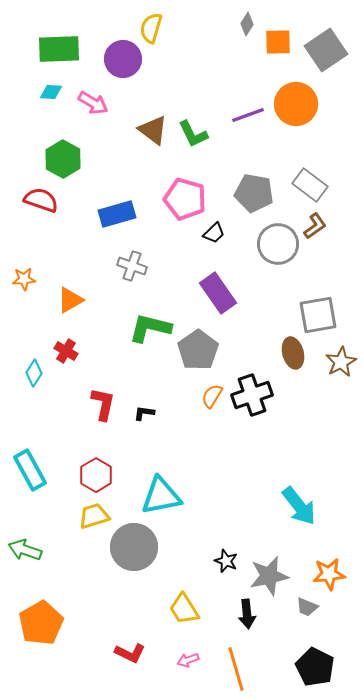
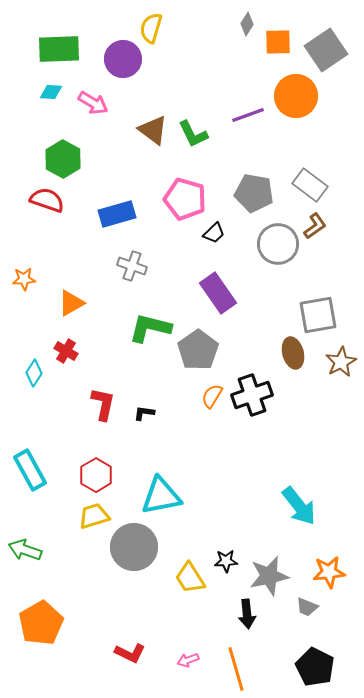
orange circle at (296, 104): moved 8 px up
red semicircle at (41, 200): moved 6 px right
orange triangle at (70, 300): moved 1 px right, 3 px down
black star at (226, 561): rotated 25 degrees counterclockwise
orange star at (329, 574): moved 2 px up
yellow trapezoid at (184, 609): moved 6 px right, 31 px up
